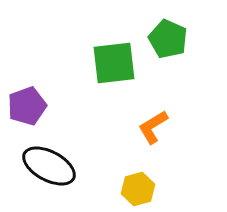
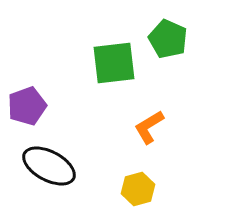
orange L-shape: moved 4 px left
